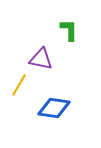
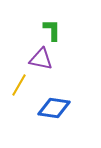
green L-shape: moved 17 px left
